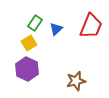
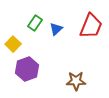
yellow square: moved 16 px left, 1 px down; rotated 14 degrees counterclockwise
purple hexagon: rotated 15 degrees clockwise
brown star: rotated 12 degrees clockwise
